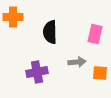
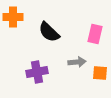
black semicircle: moved 1 px left; rotated 45 degrees counterclockwise
